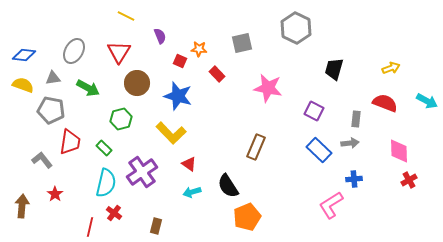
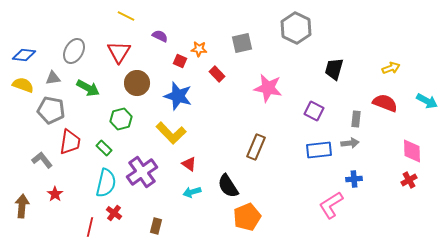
purple semicircle at (160, 36): rotated 42 degrees counterclockwise
blue rectangle at (319, 150): rotated 50 degrees counterclockwise
pink diamond at (399, 151): moved 13 px right
